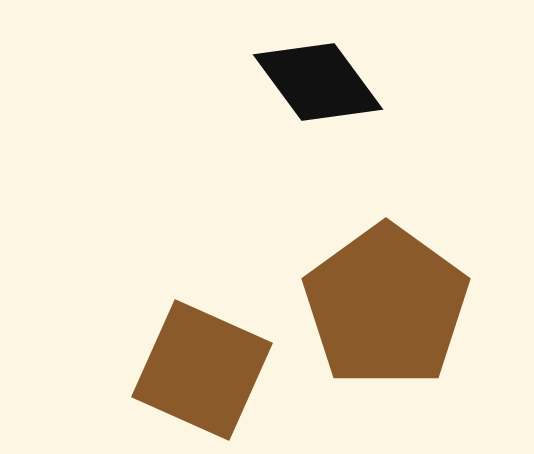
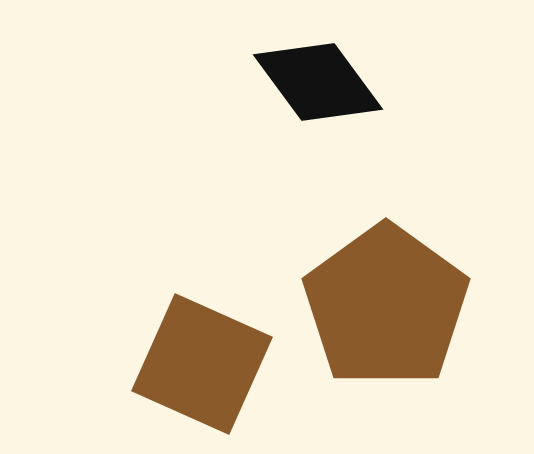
brown square: moved 6 px up
